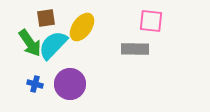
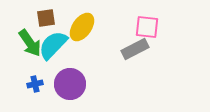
pink square: moved 4 px left, 6 px down
gray rectangle: rotated 28 degrees counterclockwise
blue cross: rotated 28 degrees counterclockwise
